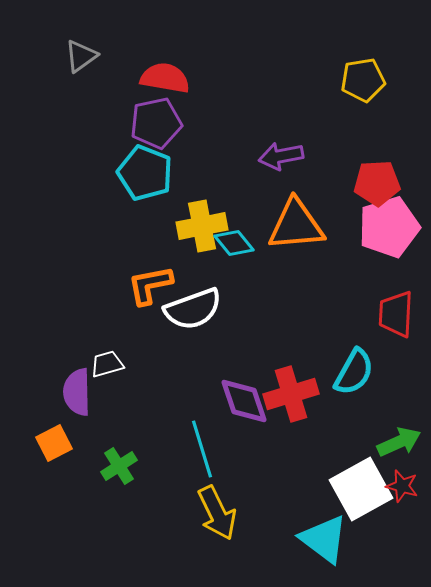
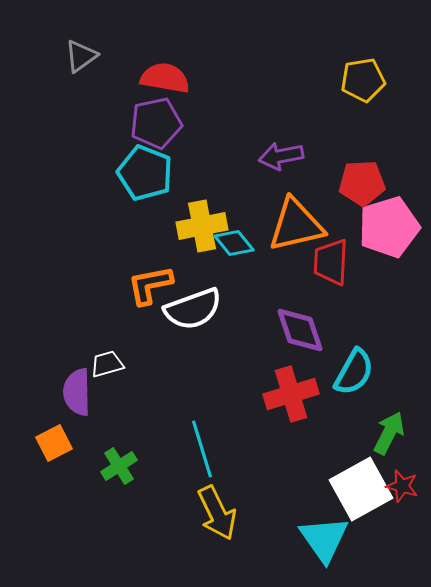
red pentagon: moved 15 px left
orange triangle: rotated 8 degrees counterclockwise
red trapezoid: moved 65 px left, 52 px up
purple diamond: moved 56 px right, 71 px up
green arrow: moved 10 px left, 9 px up; rotated 39 degrees counterclockwise
cyan triangle: rotated 18 degrees clockwise
